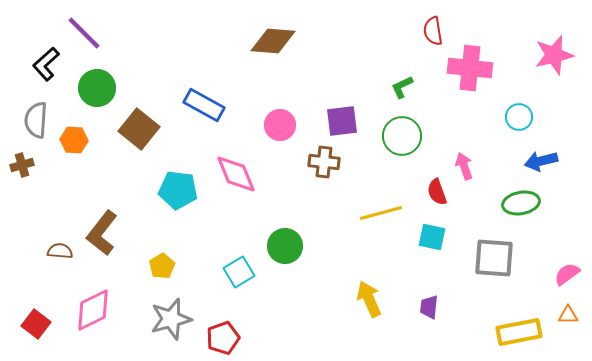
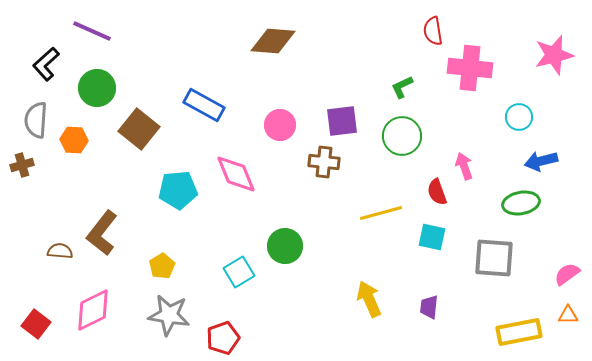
purple line at (84, 33): moved 8 px right, 2 px up; rotated 21 degrees counterclockwise
cyan pentagon at (178, 190): rotated 12 degrees counterclockwise
gray star at (171, 319): moved 2 px left, 4 px up; rotated 24 degrees clockwise
